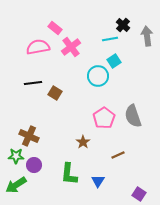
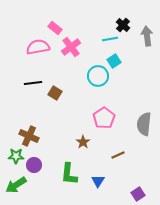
gray semicircle: moved 11 px right, 8 px down; rotated 25 degrees clockwise
purple square: moved 1 px left; rotated 24 degrees clockwise
